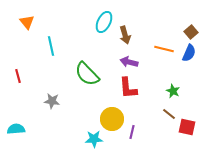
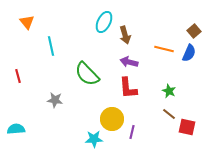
brown square: moved 3 px right, 1 px up
green star: moved 4 px left
gray star: moved 3 px right, 1 px up
